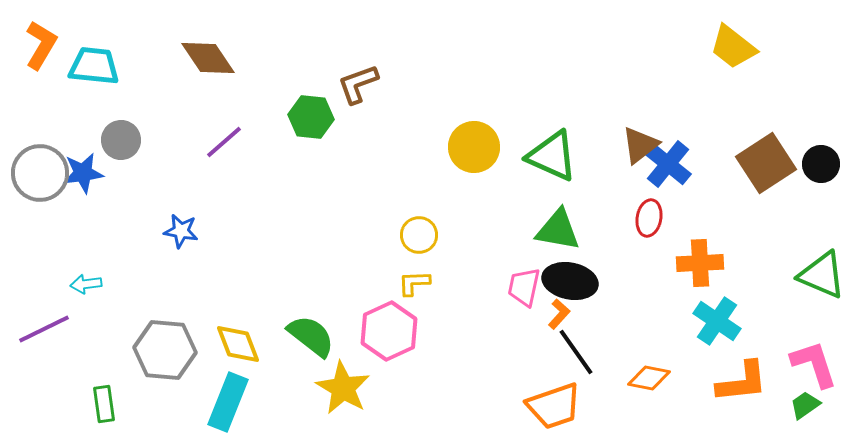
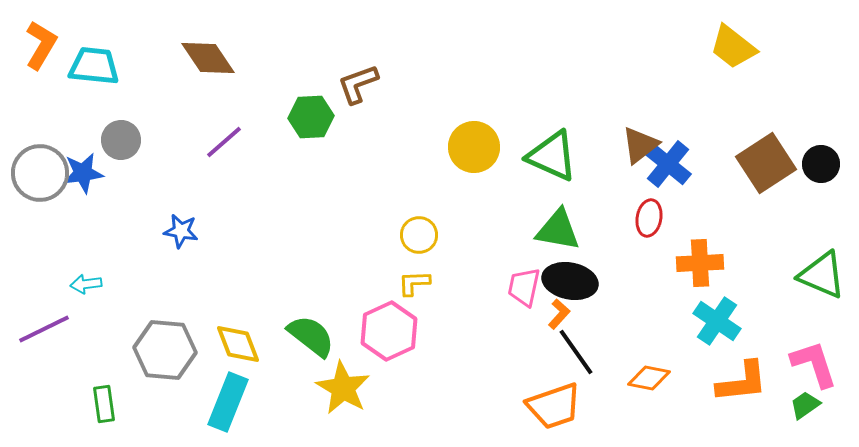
green hexagon at (311, 117): rotated 9 degrees counterclockwise
